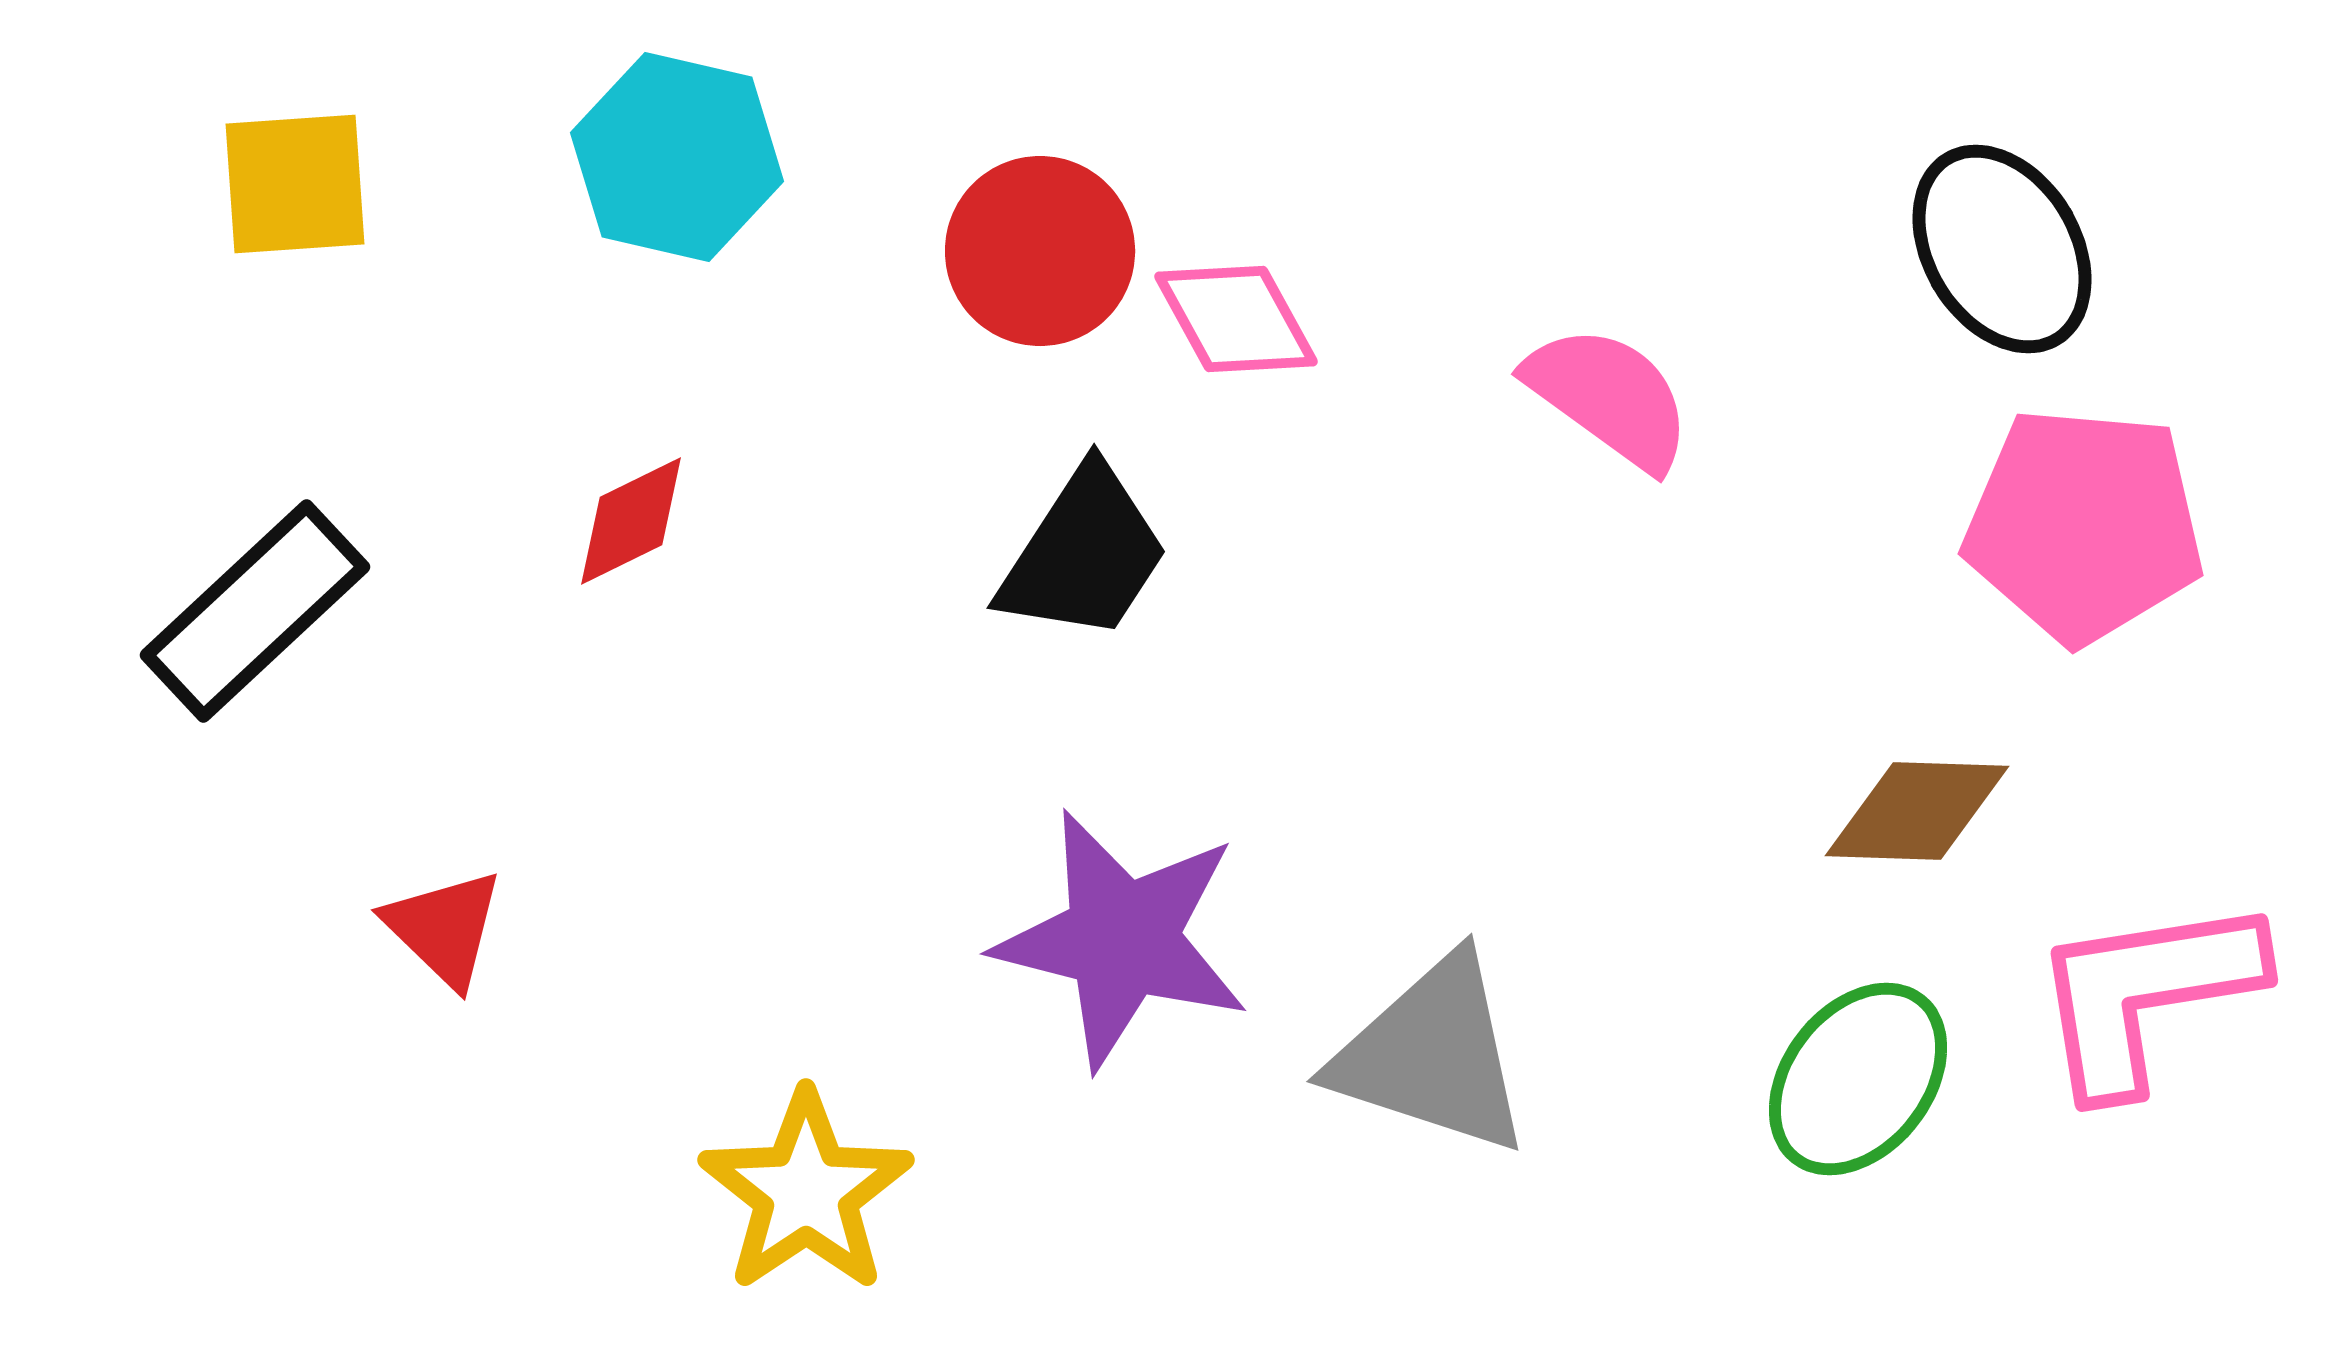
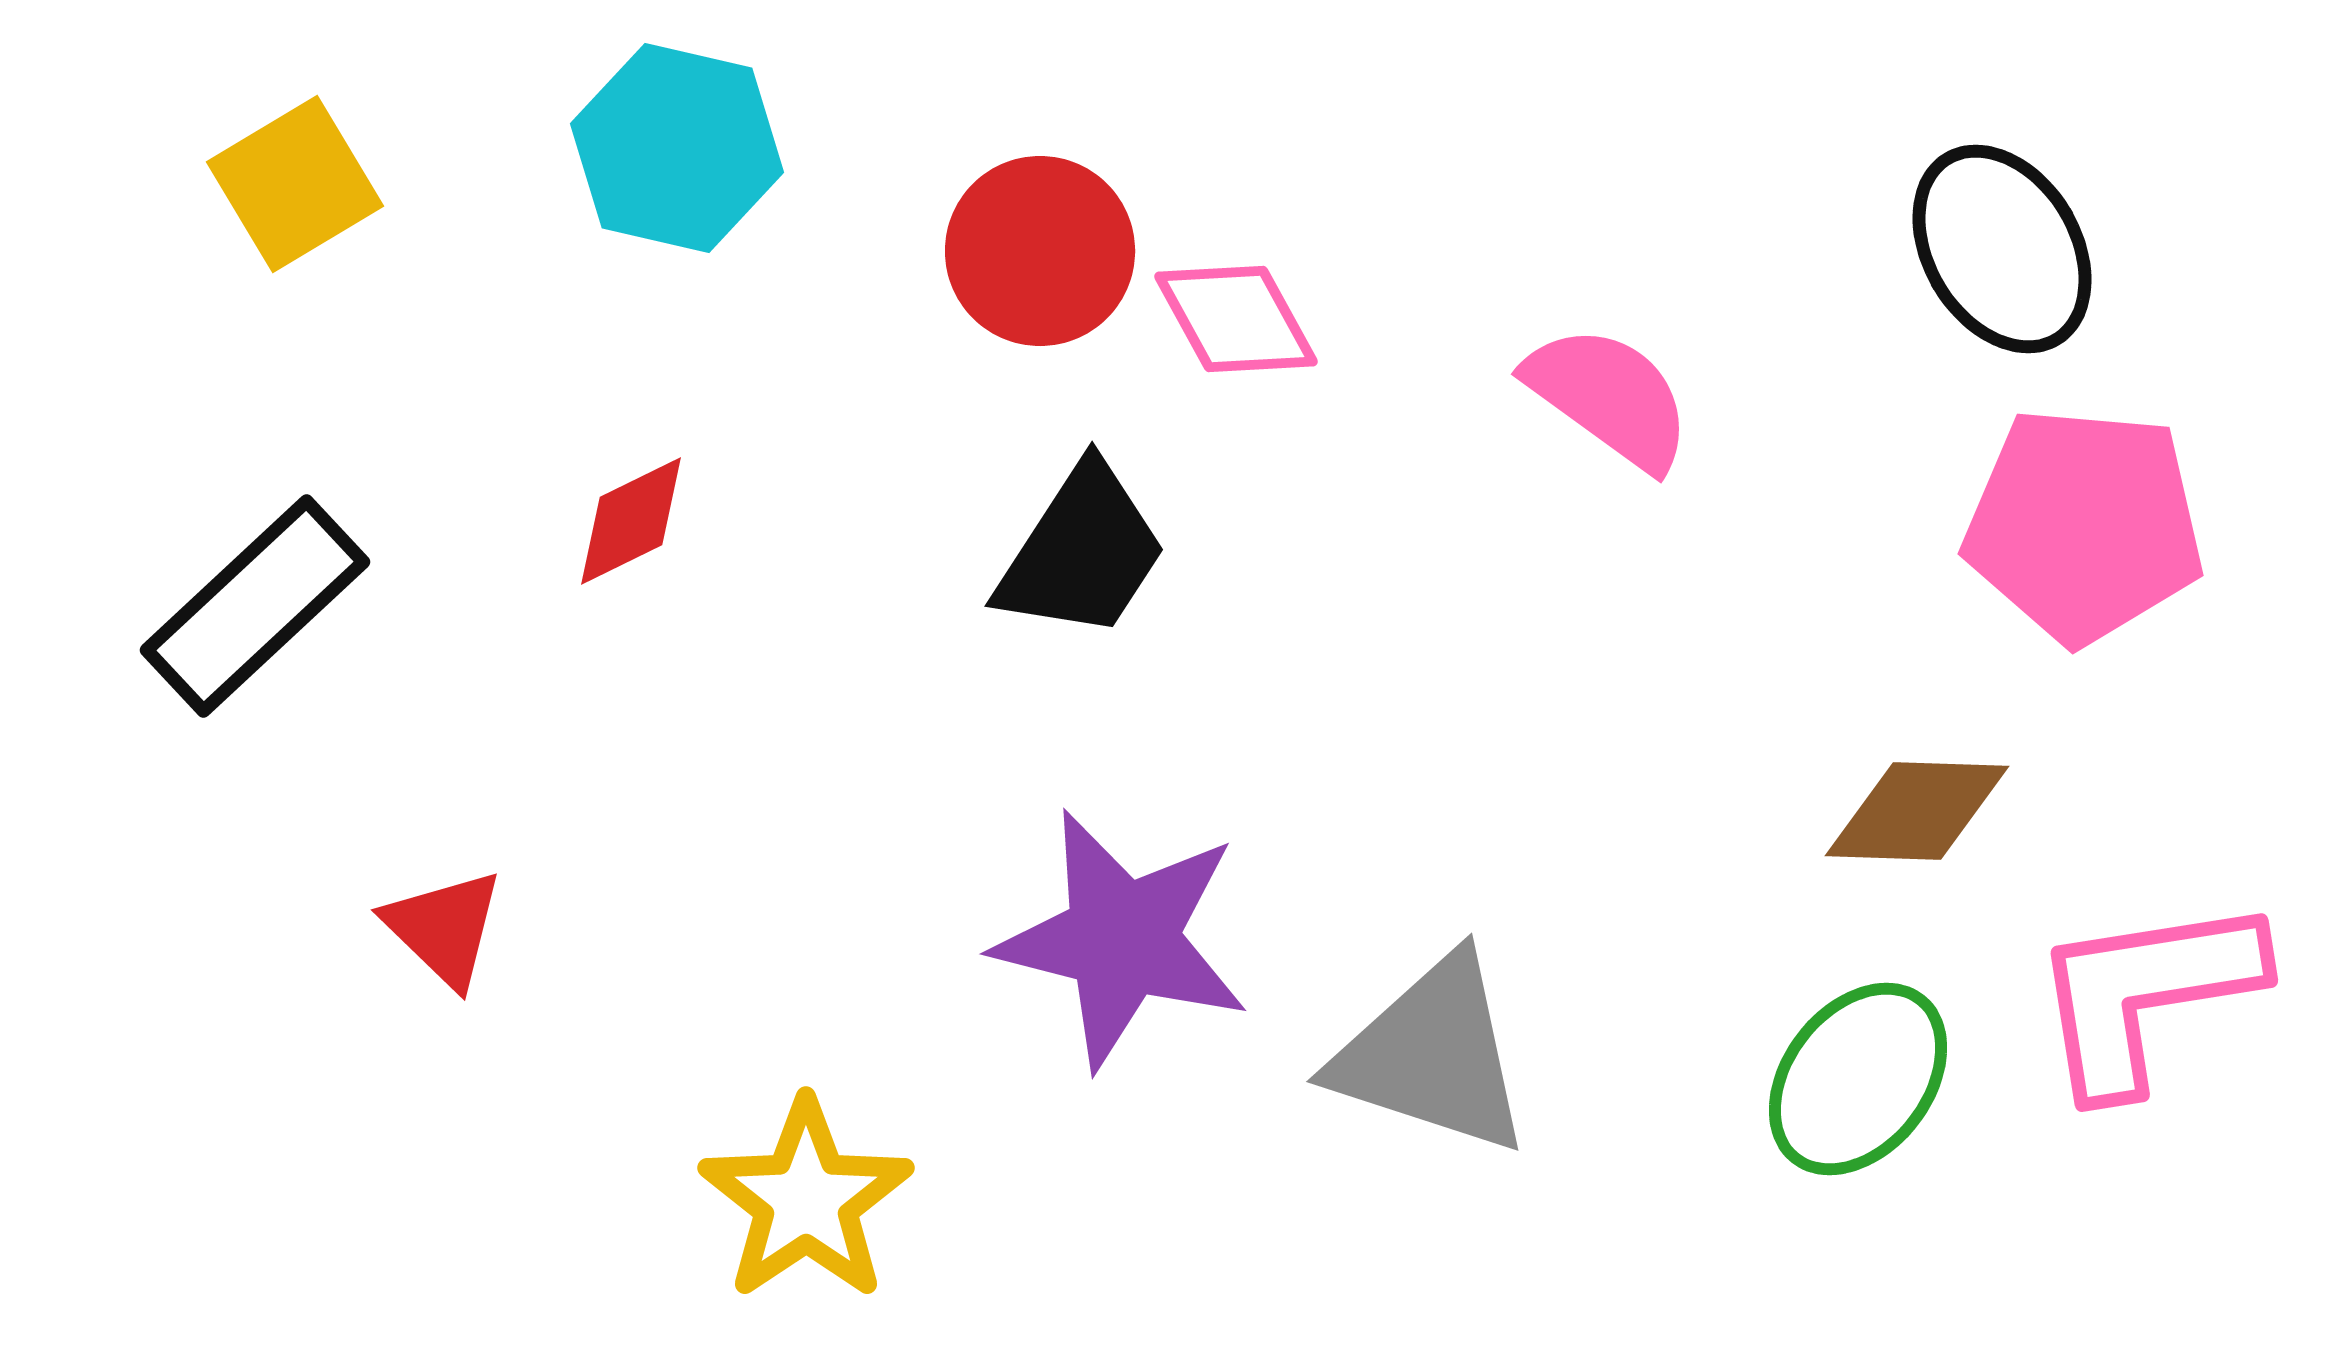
cyan hexagon: moved 9 px up
yellow square: rotated 27 degrees counterclockwise
black trapezoid: moved 2 px left, 2 px up
black rectangle: moved 5 px up
yellow star: moved 8 px down
